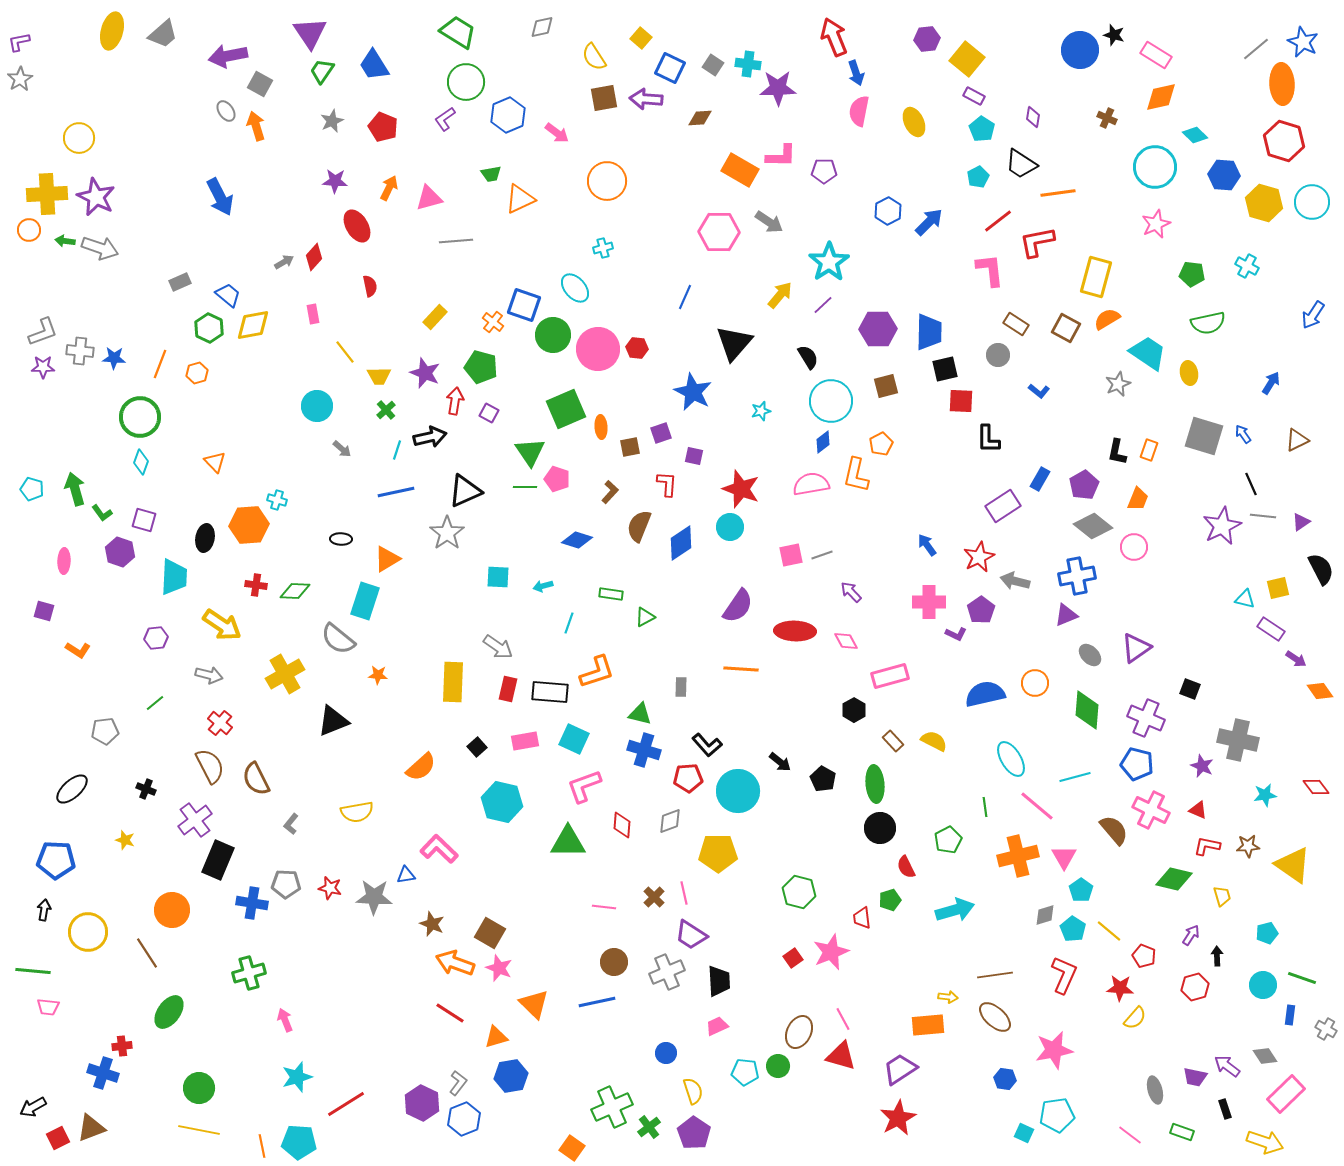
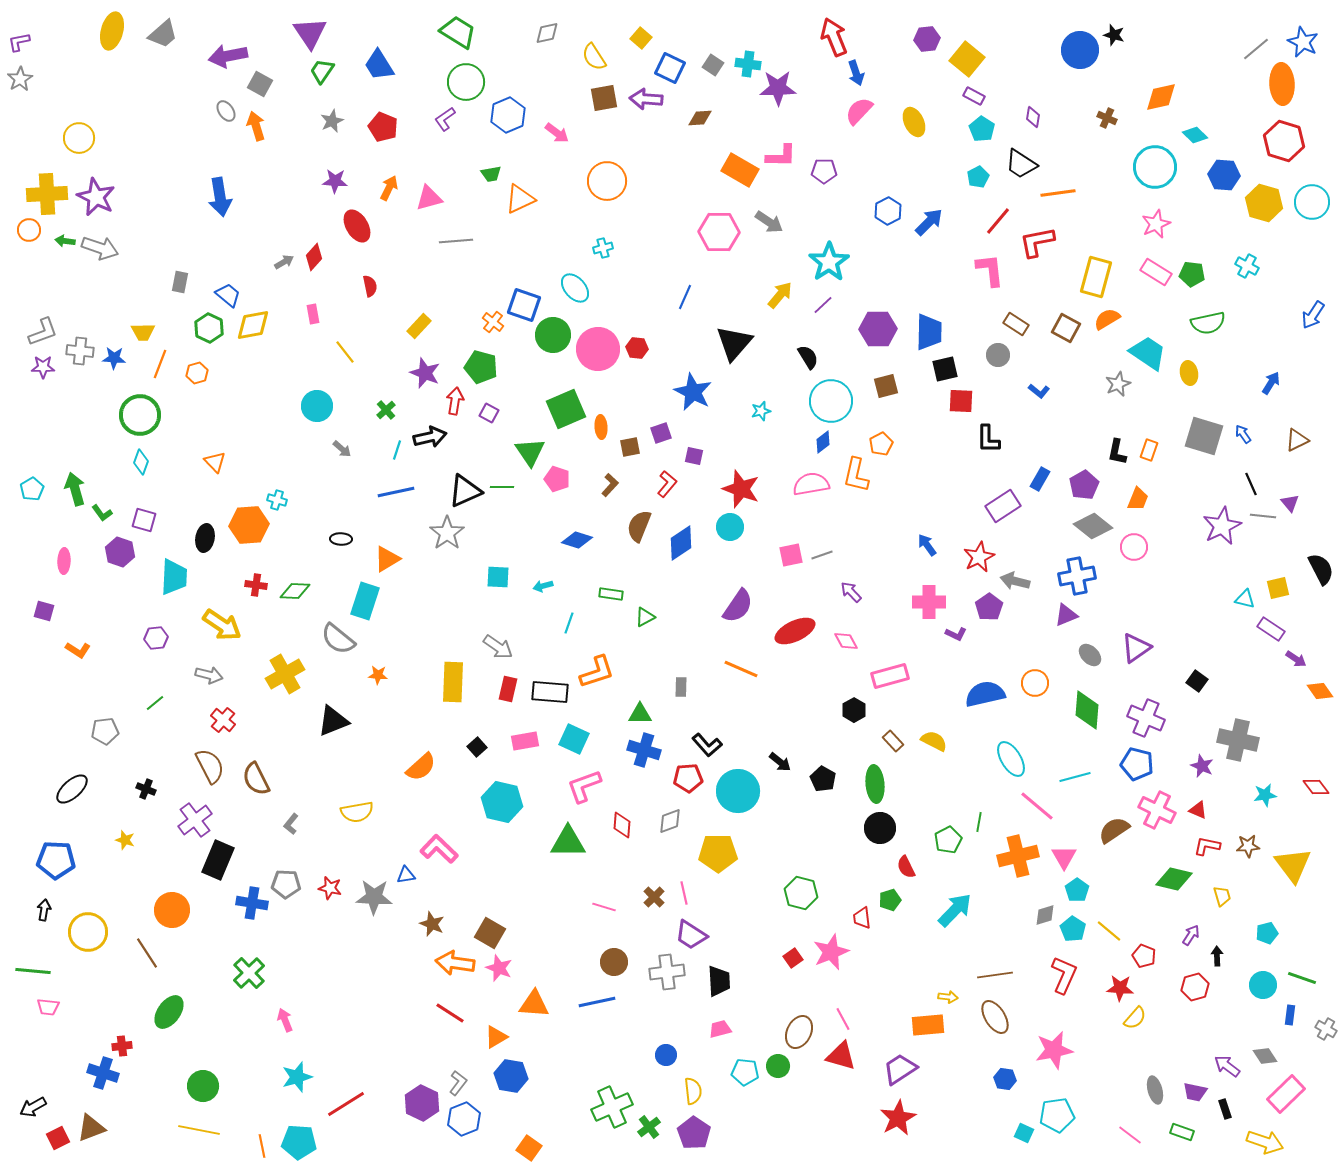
gray diamond at (542, 27): moved 5 px right, 6 px down
pink rectangle at (1156, 55): moved 217 px down
blue trapezoid at (374, 65): moved 5 px right
pink semicircle at (859, 111): rotated 32 degrees clockwise
blue arrow at (220, 197): rotated 18 degrees clockwise
red line at (998, 221): rotated 12 degrees counterclockwise
gray rectangle at (180, 282): rotated 55 degrees counterclockwise
yellow rectangle at (435, 317): moved 16 px left, 9 px down
yellow trapezoid at (379, 376): moved 236 px left, 44 px up
green circle at (140, 417): moved 2 px up
red L-shape at (667, 484): rotated 36 degrees clockwise
green line at (525, 487): moved 23 px left
cyan pentagon at (32, 489): rotated 25 degrees clockwise
brown L-shape at (610, 492): moved 7 px up
purple triangle at (1301, 522): moved 11 px left, 19 px up; rotated 36 degrees counterclockwise
purple pentagon at (981, 610): moved 8 px right, 3 px up
red ellipse at (795, 631): rotated 27 degrees counterclockwise
orange line at (741, 669): rotated 20 degrees clockwise
black square at (1190, 689): moved 7 px right, 8 px up; rotated 15 degrees clockwise
green triangle at (640, 714): rotated 15 degrees counterclockwise
red cross at (220, 723): moved 3 px right, 3 px up
green line at (985, 807): moved 6 px left, 15 px down; rotated 18 degrees clockwise
pink cross at (1151, 810): moved 6 px right
brown semicircle at (1114, 830): rotated 84 degrees counterclockwise
yellow triangle at (1293, 865): rotated 18 degrees clockwise
cyan pentagon at (1081, 890): moved 4 px left
green hexagon at (799, 892): moved 2 px right, 1 px down
pink line at (604, 907): rotated 10 degrees clockwise
cyan arrow at (955, 910): rotated 30 degrees counterclockwise
orange arrow at (455, 963): rotated 12 degrees counterclockwise
gray cross at (667, 972): rotated 16 degrees clockwise
green cross at (249, 973): rotated 28 degrees counterclockwise
orange triangle at (534, 1004): rotated 40 degrees counterclockwise
brown ellipse at (995, 1017): rotated 16 degrees clockwise
pink trapezoid at (717, 1026): moved 3 px right, 3 px down; rotated 10 degrees clockwise
orange triangle at (496, 1037): rotated 15 degrees counterclockwise
blue circle at (666, 1053): moved 2 px down
blue hexagon at (511, 1076): rotated 20 degrees clockwise
purple trapezoid at (1195, 1077): moved 15 px down
green circle at (199, 1088): moved 4 px right, 2 px up
yellow semicircle at (693, 1091): rotated 12 degrees clockwise
orange square at (572, 1148): moved 43 px left
